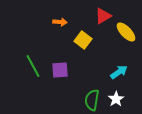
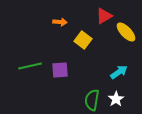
red triangle: moved 1 px right
green line: moved 3 px left; rotated 75 degrees counterclockwise
